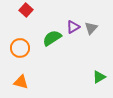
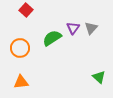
purple triangle: moved 1 px down; rotated 24 degrees counterclockwise
green triangle: rotated 48 degrees counterclockwise
orange triangle: rotated 21 degrees counterclockwise
